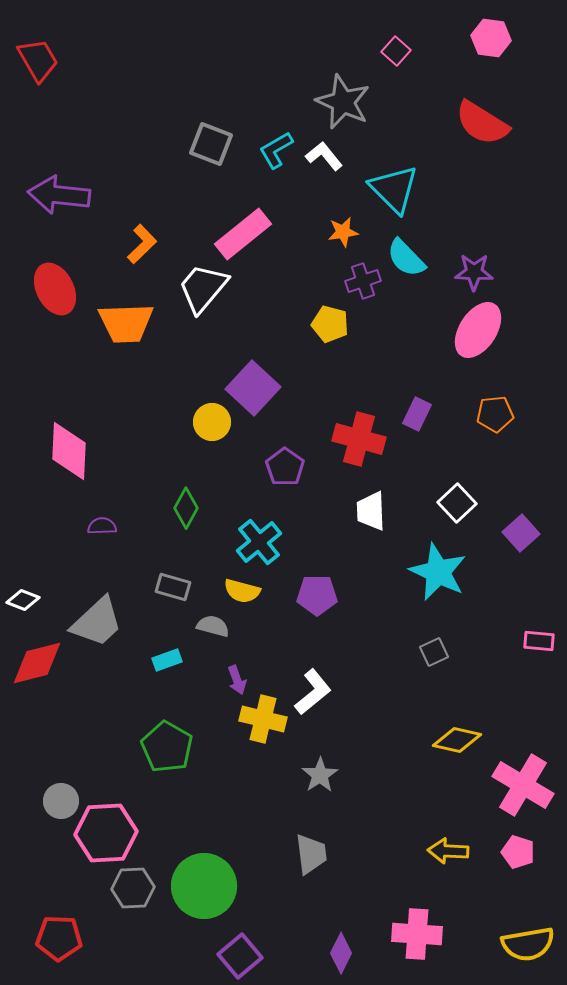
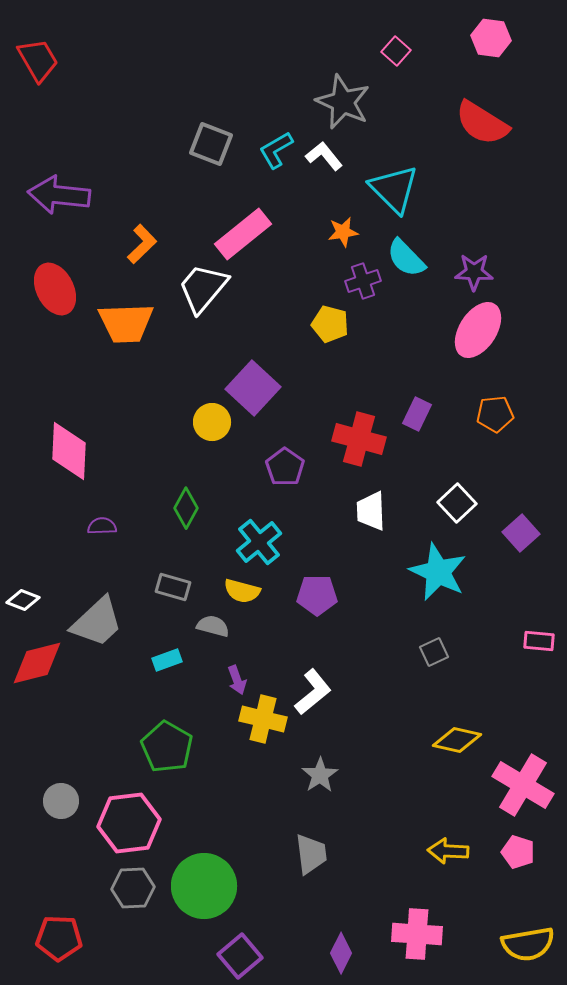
pink hexagon at (106, 833): moved 23 px right, 10 px up; rotated 4 degrees counterclockwise
